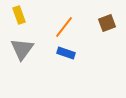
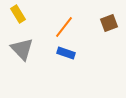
yellow rectangle: moved 1 px left, 1 px up; rotated 12 degrees counterclockwise
brown square: moved 2 px right
gray triangle: rotated 20 degrees counterclockwise
